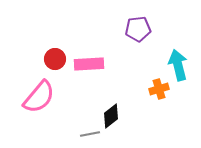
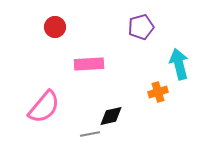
purple pentagon: moved 3 px right, 2 px up; rotated 10 degrees counterclockwise
red circle: moved 32 px up
cyan arrow: moved 1 px right, 1 px up
orange cross: moved 1 px left, 3 px down
pink semicircle: moved 5 px right, 10 px down
black diamond: rotated 25 degrees clockwise
